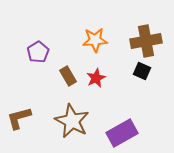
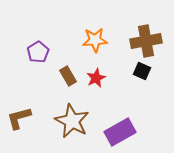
purple rectangle: moved 2 px left, 1 px up
